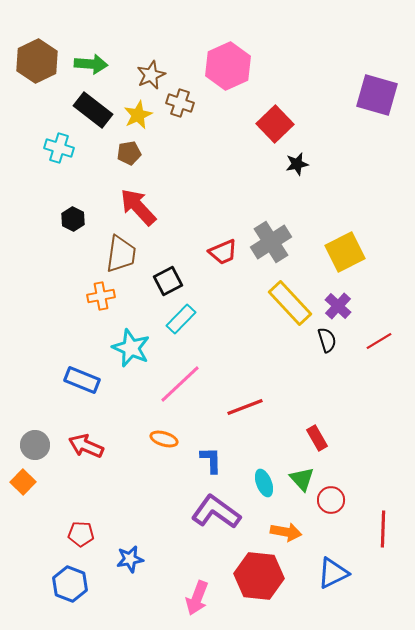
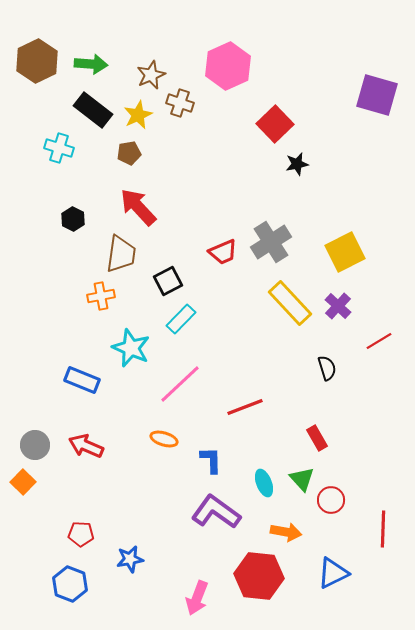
black semicircle at (327, 340): moved 28 px down
